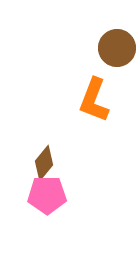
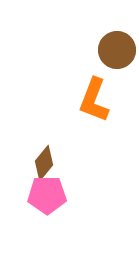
brown circle: moved 2 px down
